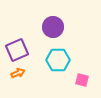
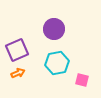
purple circle: moved 1 px right, 2 px down
cyan hexagon: moved 1 px left, 3 px down; rotated 10 degrees counterclockwise
